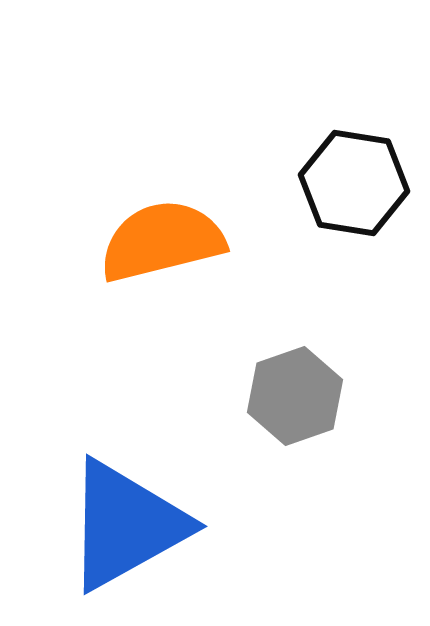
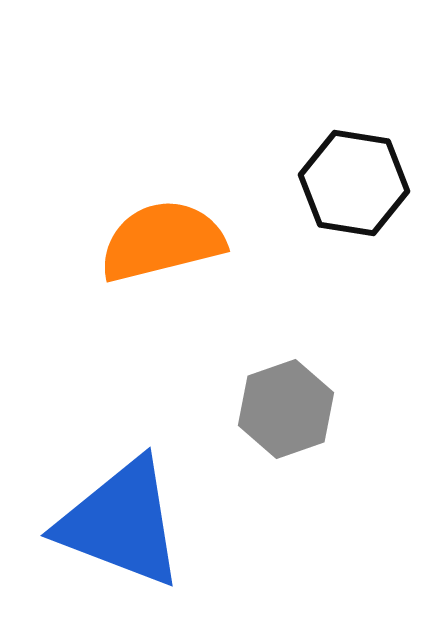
gray hexagon: moved 9 px left, 13 px down
blue triangle: moved 5 px left, 2 px up; rotated 50 degrees clockwise
